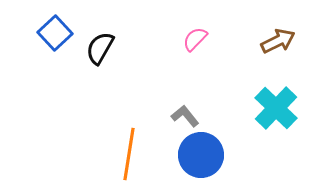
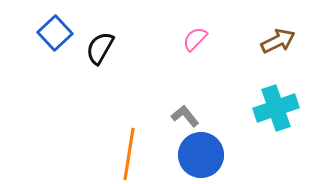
cyan cross: rotated 27 degrees clockwise
